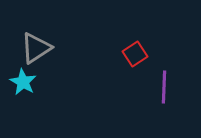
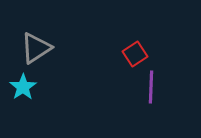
cyan star: moved 5 px down; rotated 8 degrees clockwise
purple line: moved 13 px left
